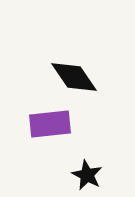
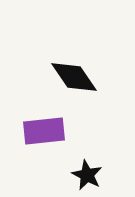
purple rectangle: moved 6 px left, 7 px down
